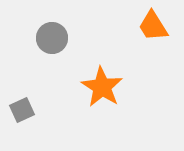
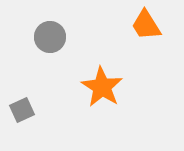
orange trapezoid: moved 7 px left, 1 px up
gray circle: moved 2 px left, 1 px up
